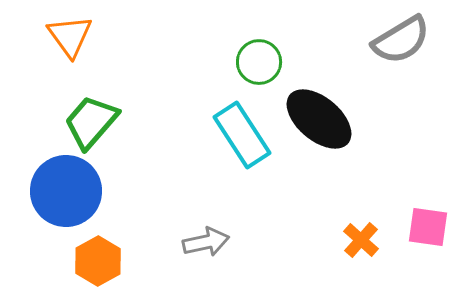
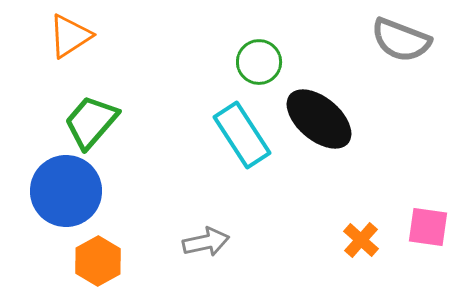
orange triangle: rotated 33 degrees clockwise
gray semicircle: rotated 52 degrees clockwise
